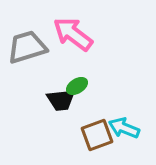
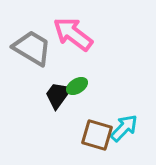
gray trapezoid: moved 5 px right, 1 px down; rotated 48 degrees clockwise
black trapezoid: moved 3 px left, 5 px up; rotated 132 degrees clockwise
cyan arrow: rotated 112 degrees clockwise
brown square: rotated 36 degrees clockwise
